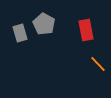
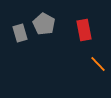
red rectangle: moved 2 px left
